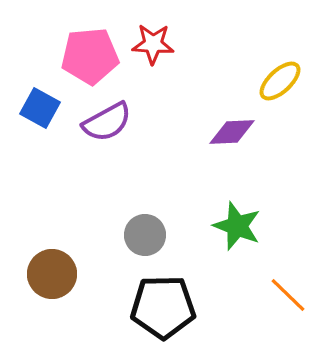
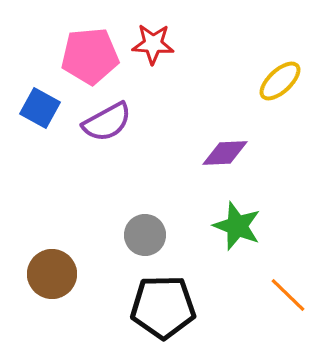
purple diamond: moved 7 px left, 21 px down
